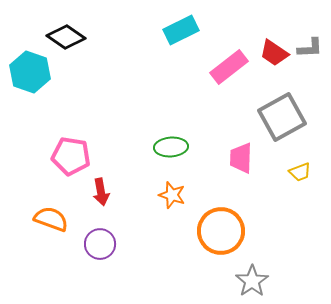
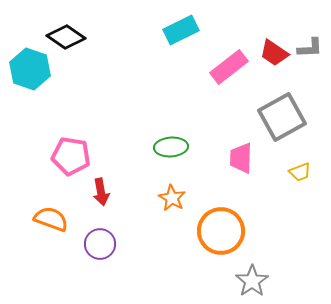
cyan hexagon: moved 3 px up
orange star: moved 3 px down; rotated 12 degrees clockwise
